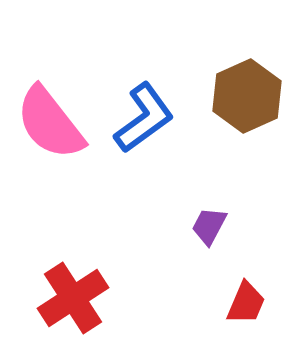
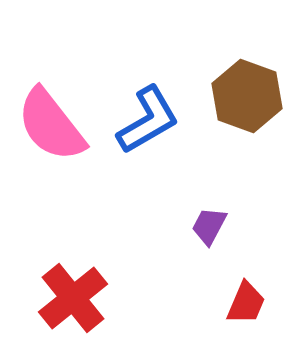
brown hexagon: rotated 16 degrees counterclockwise
blue L-shape: moved 4 px right, 2 px down; rotated 6 degrees clockwise
pink semicircle: moved 1 px right, 2 px down
red cross: rotated 6 degrees counterclockwise
